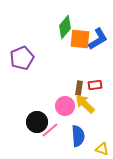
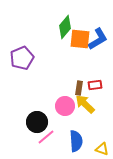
pink line: moved 4 px left, 7 px down
blue semicircle: moved 2 px left, 5 px down
